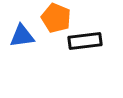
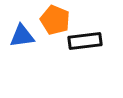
orange pentagon: moved 1 px left, 2 px down
